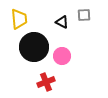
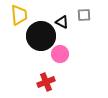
yellow trapezoid: moved 4 px up
black circle: moved 7 px right, 11 px up
pink circle: moved 2 px left, 2 px up
